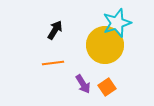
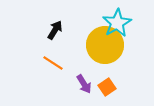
cyan star: rotated 12 degrees counterclockwise
orange line: rotated 40 degrees clockwise
purple arrow: moved 1 px right
